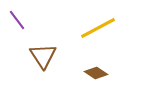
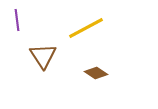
purple line: rotated 30 degrees clockwise
yellow line: moved 12 px left
